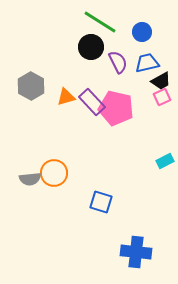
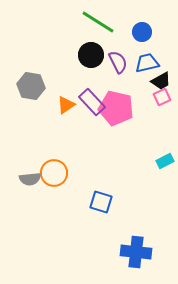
green line: moved 2 px left
black circle: moved 8 px down
gray hexagon: rotated 20 degrees counterclockwise
orange triangle: moved 8 px down; rotated 18 degrees counterclockwise
